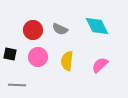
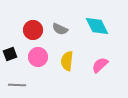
black square: rotated 32 degrees counterclockwise
